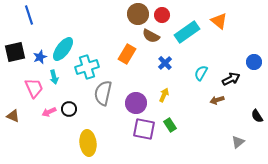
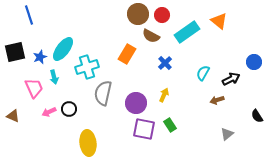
cyan semicircle: moved 2 px right
gray triangle: moved 11 px left, 8 px up
